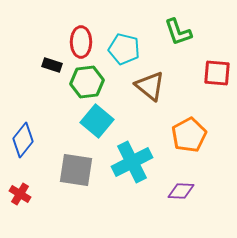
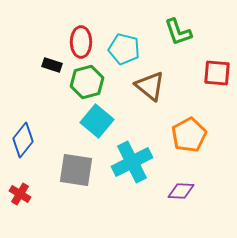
green hexagon: rotated 8 degrees counterclockwise
